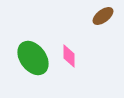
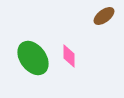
brown ellipse: moved 1 px right
